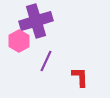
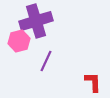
pink hexagon: rotated 15 degrees clockwise
red L-shape: moved 13 px right, 5 px down
